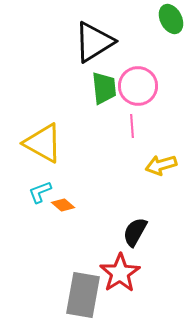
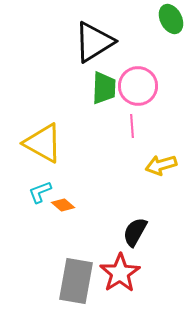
green trapezoid: rotated 8 degrees clockwise
gray rectangle: moved 7 px left, 14 px up
